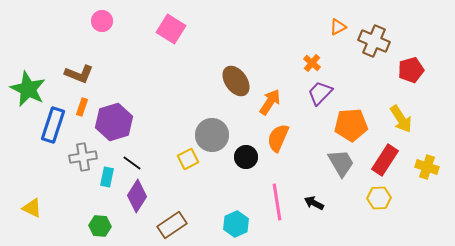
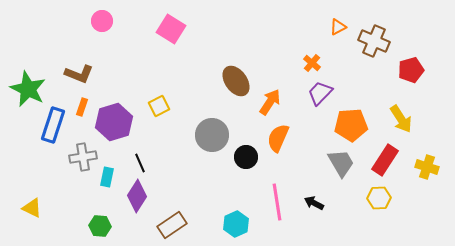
yellow square: moved 29 px left, 53 px up
black line: moved 8 px right; rotated 30 degrees clockwise
